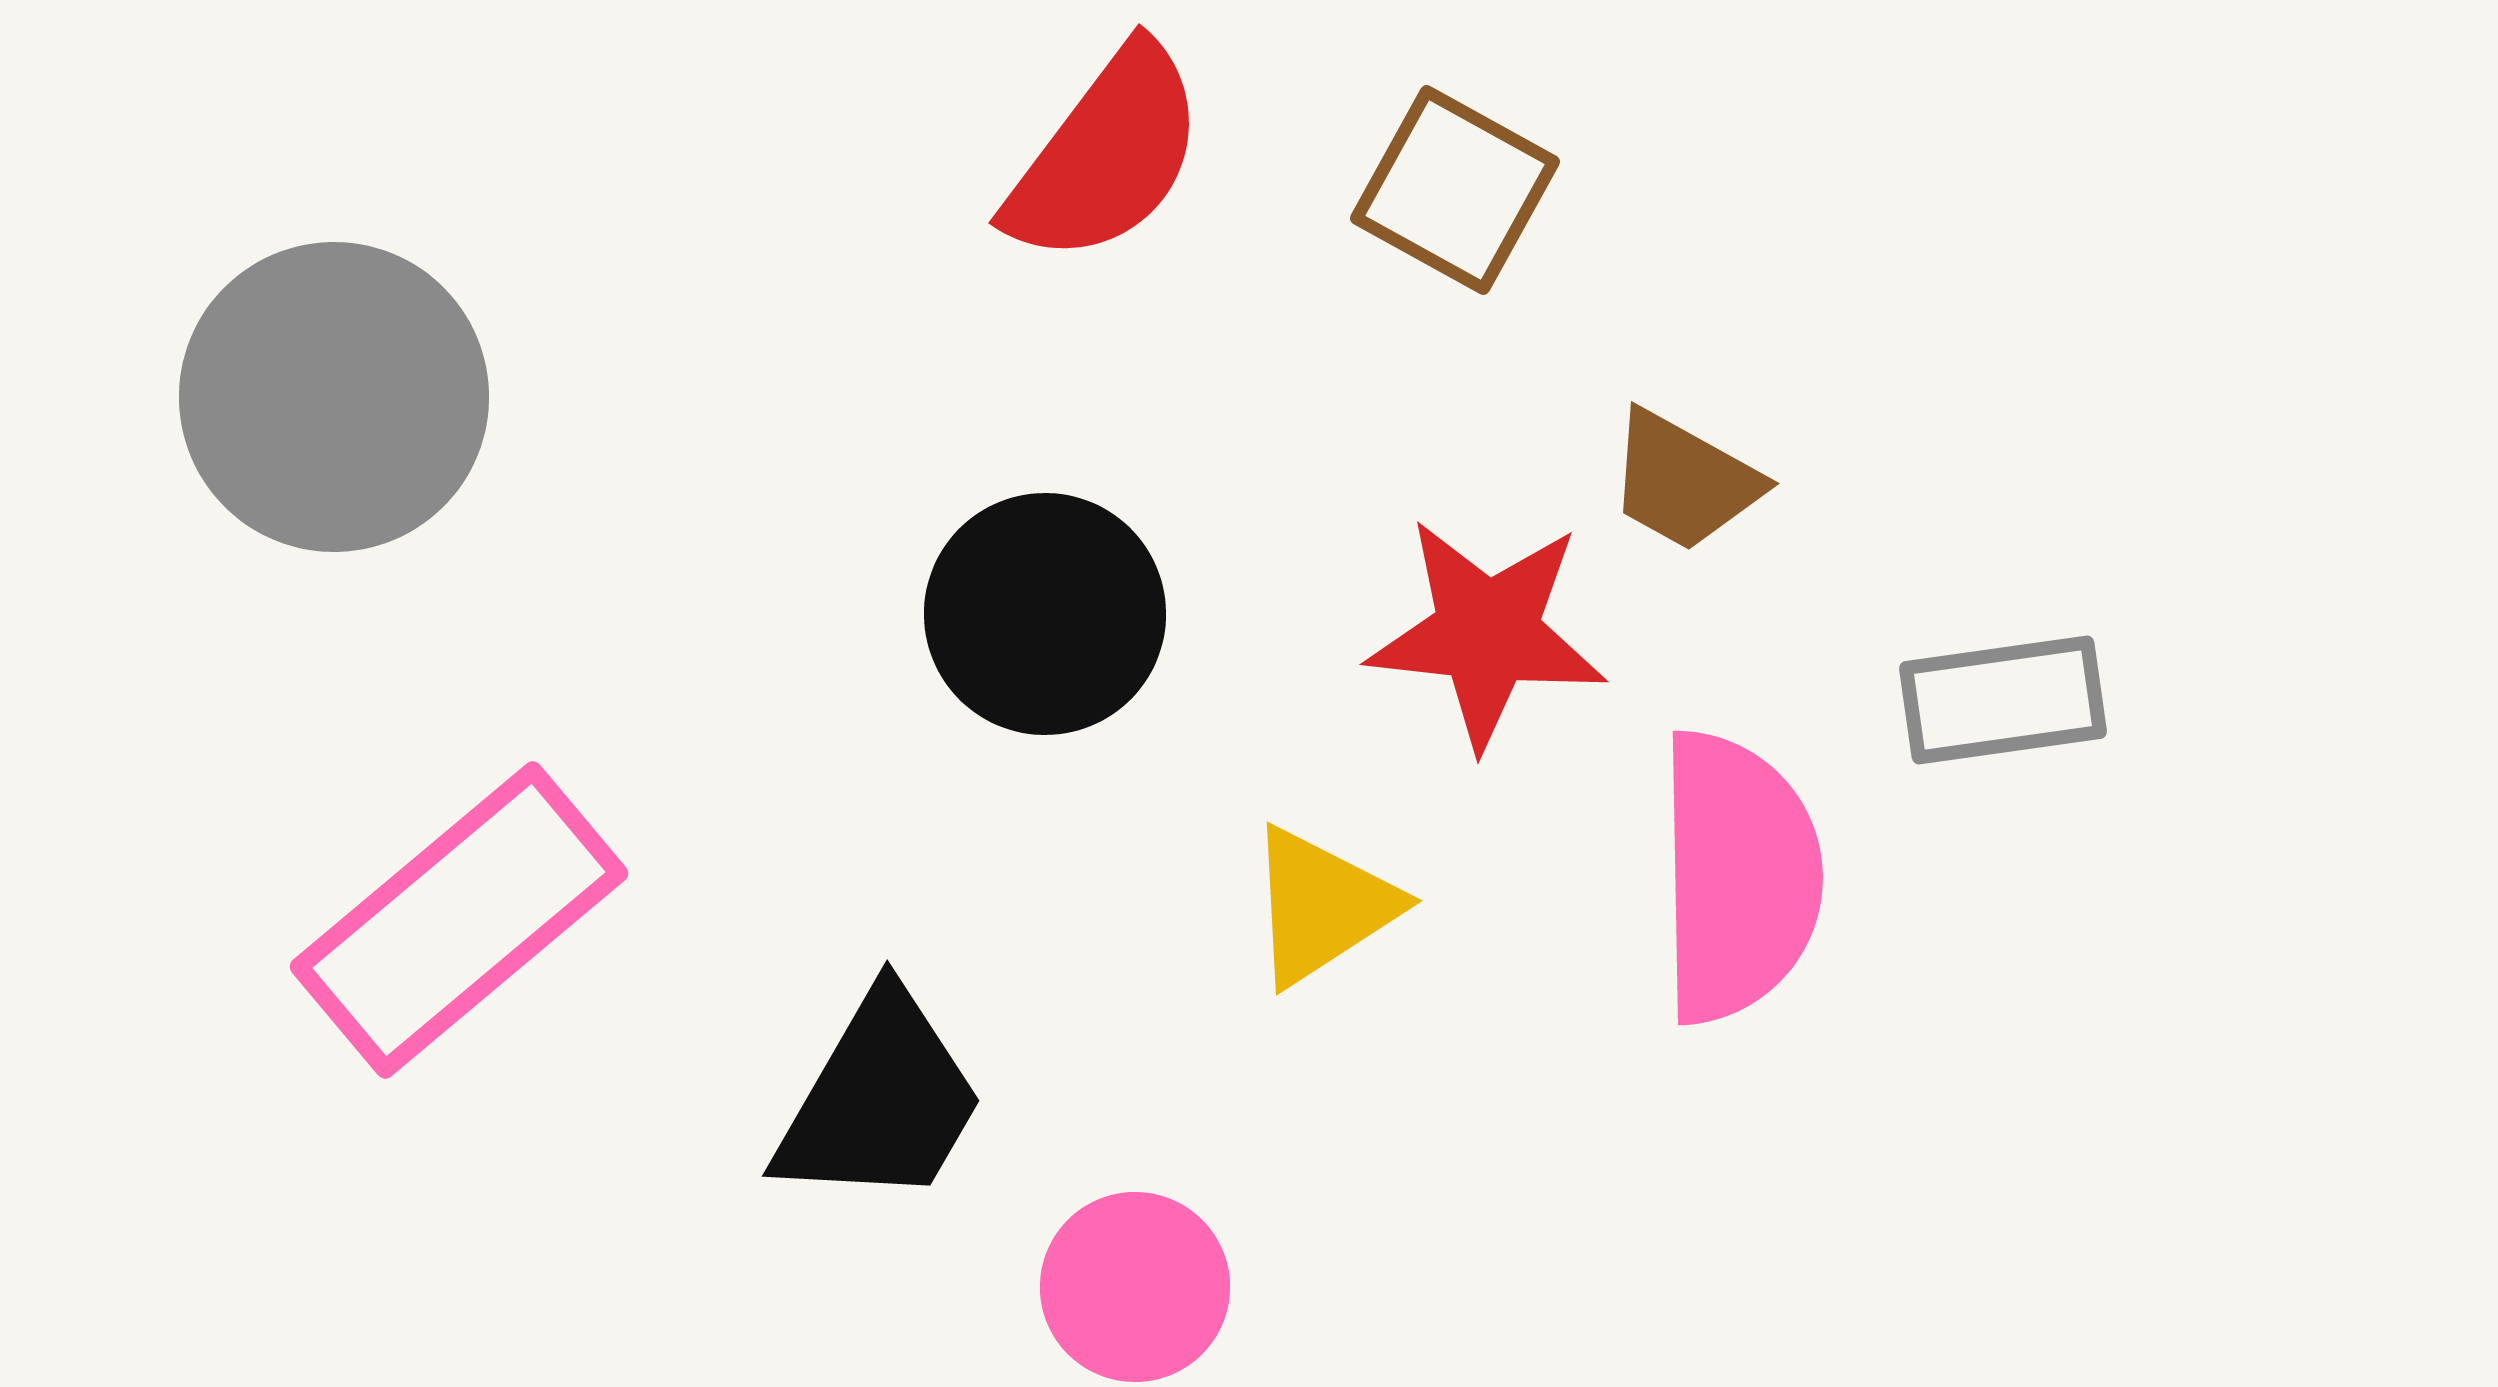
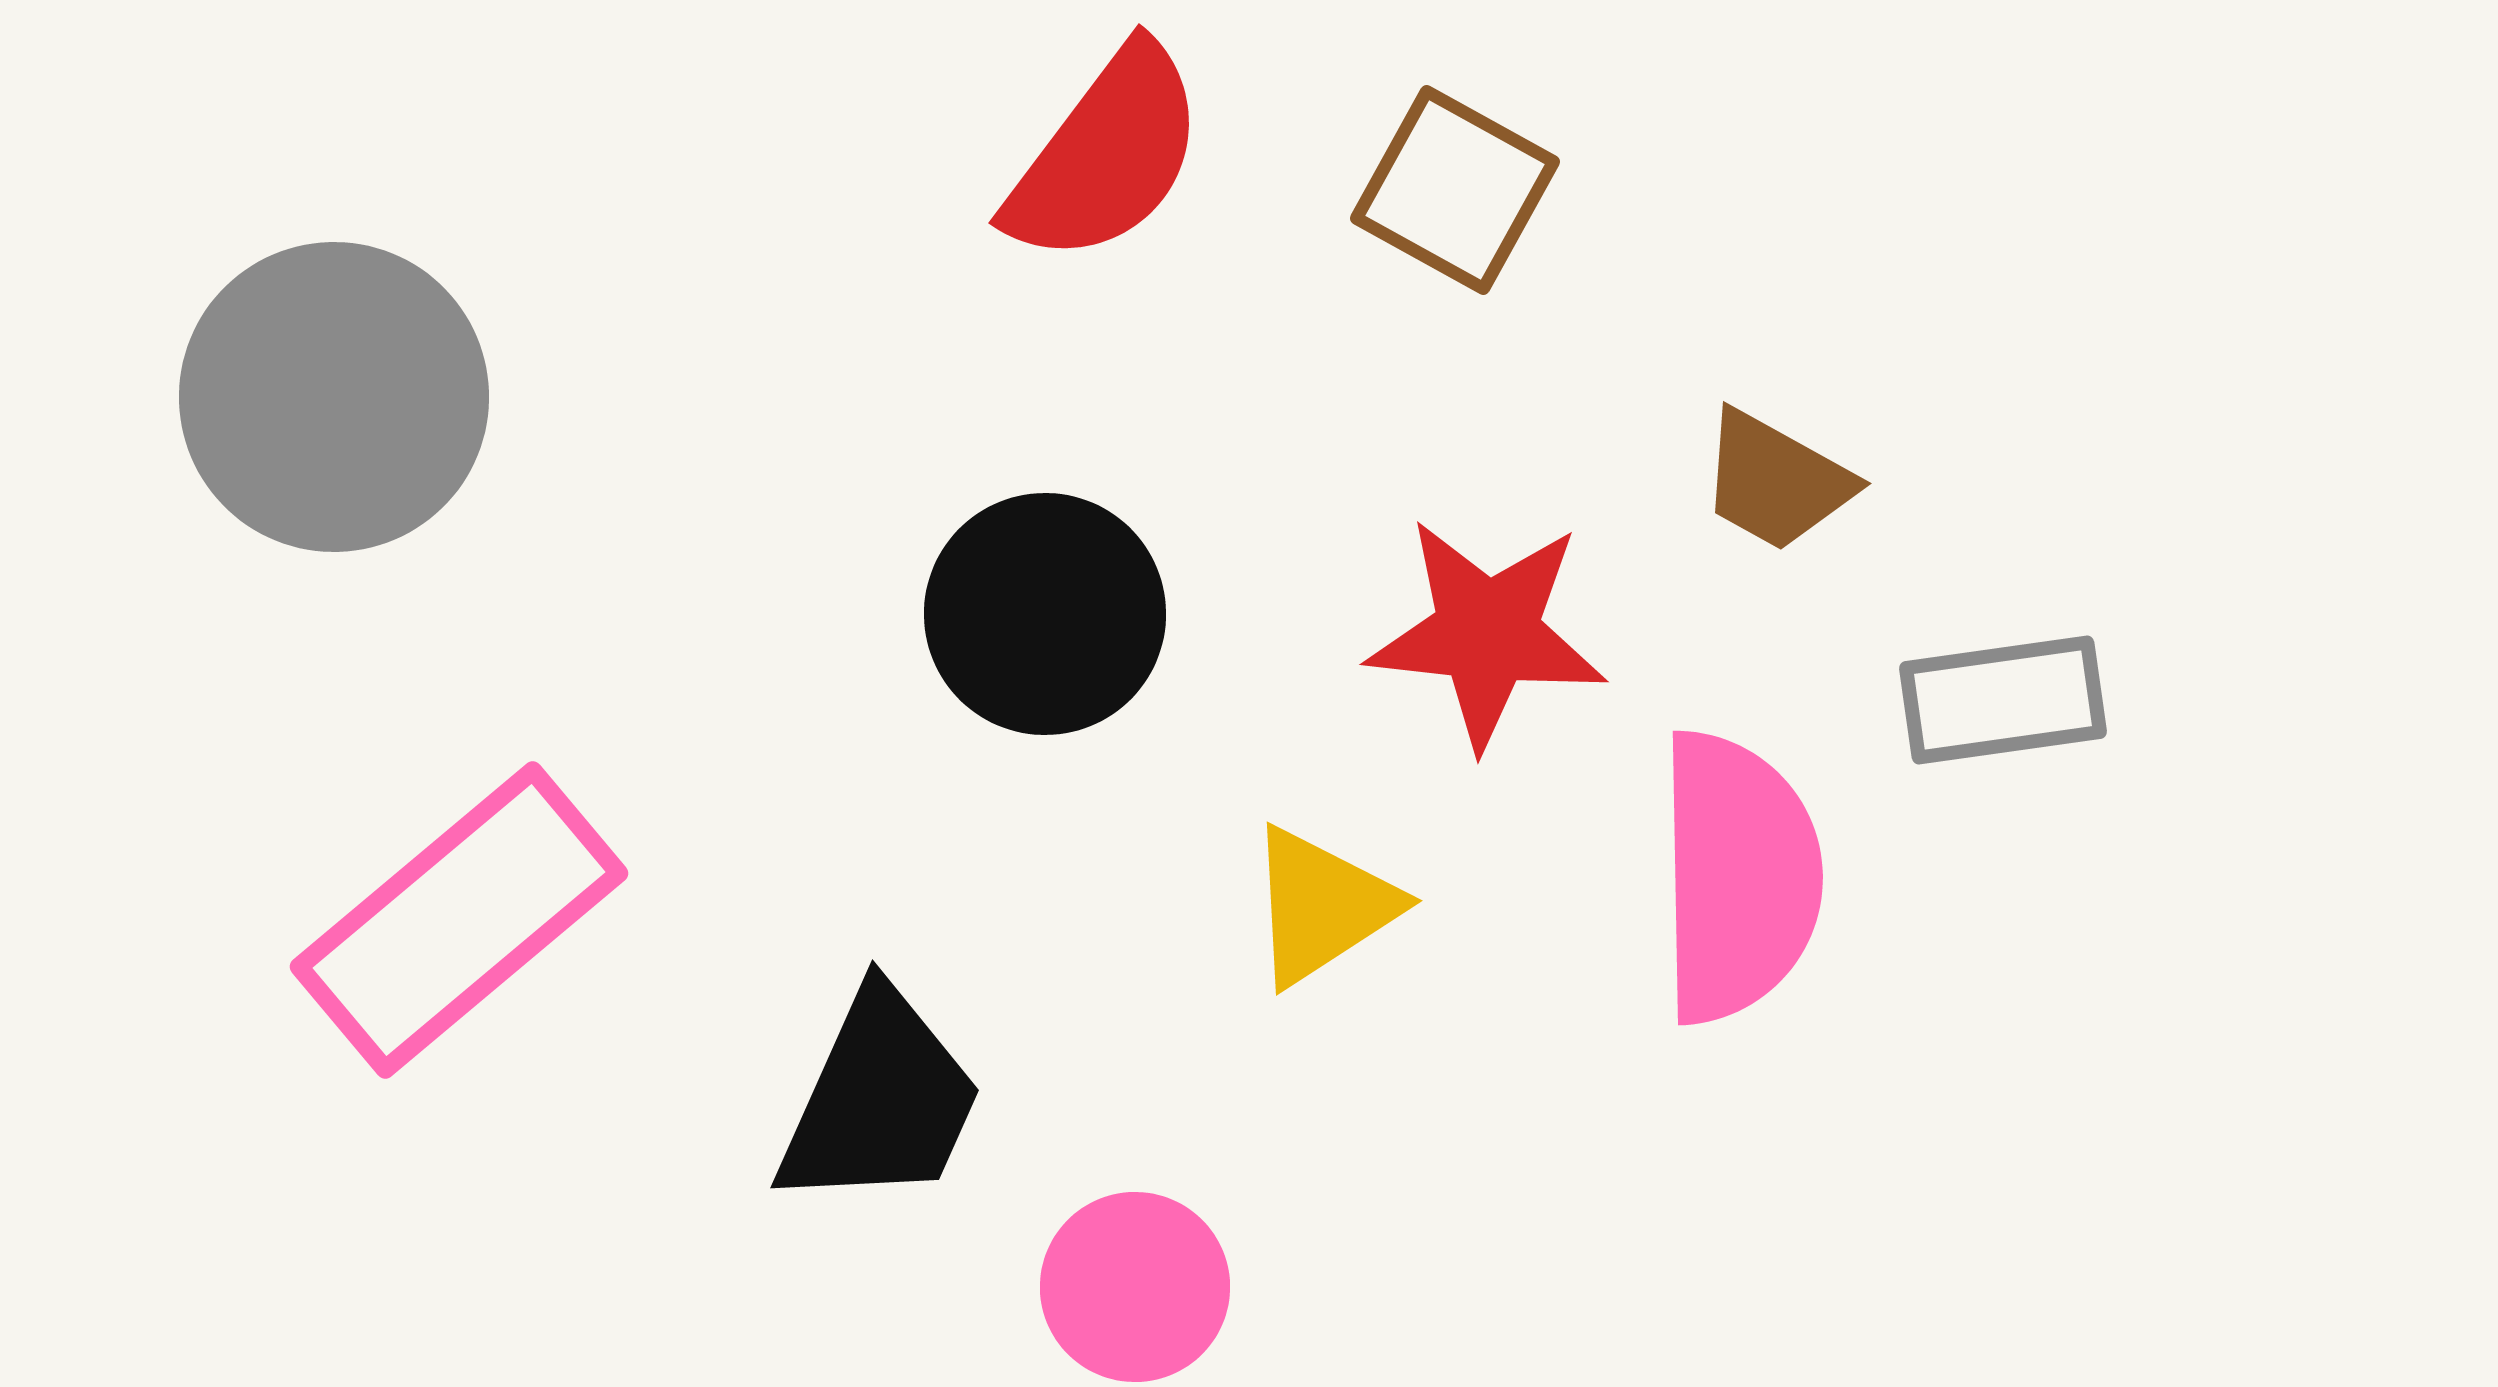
brown trapezoid: moved 92 px right
black trapezoid: rotated 6 degrees counterclockwise
